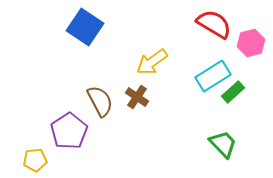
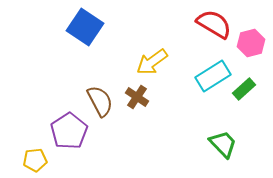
green rectangle: moved 11 px right, 3 px up
